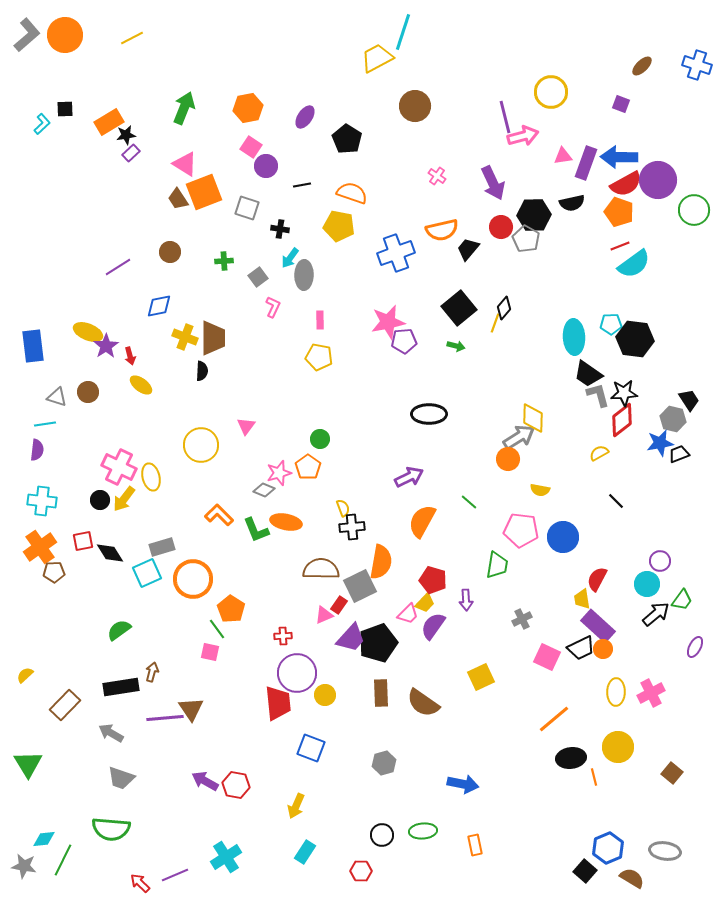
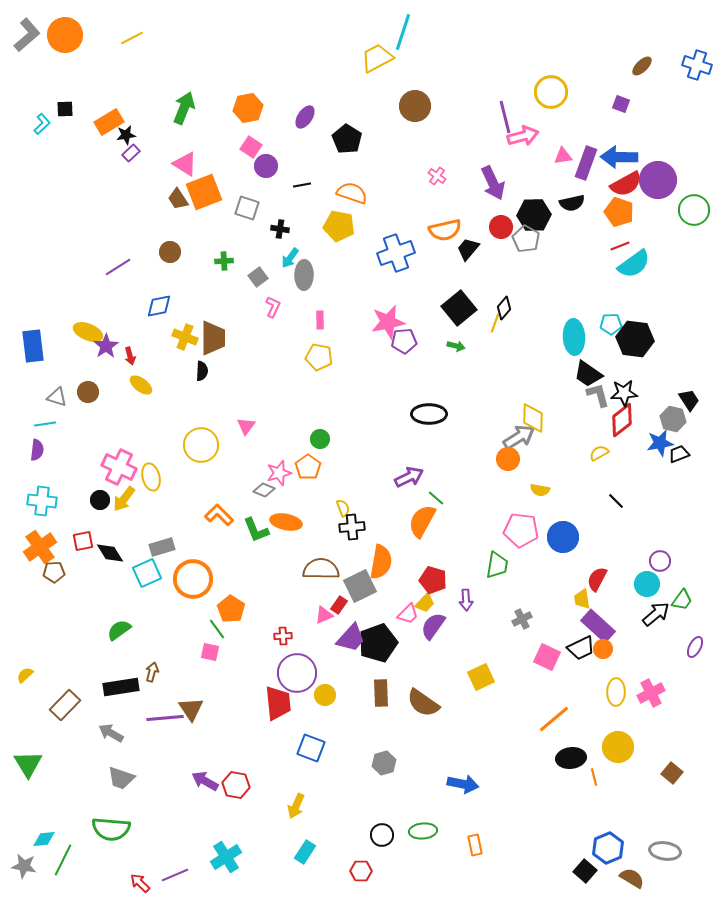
orange semicircle at (442, 230): moved 3 px right
green line at (469, 502): moved 33 px left, 4 px up
